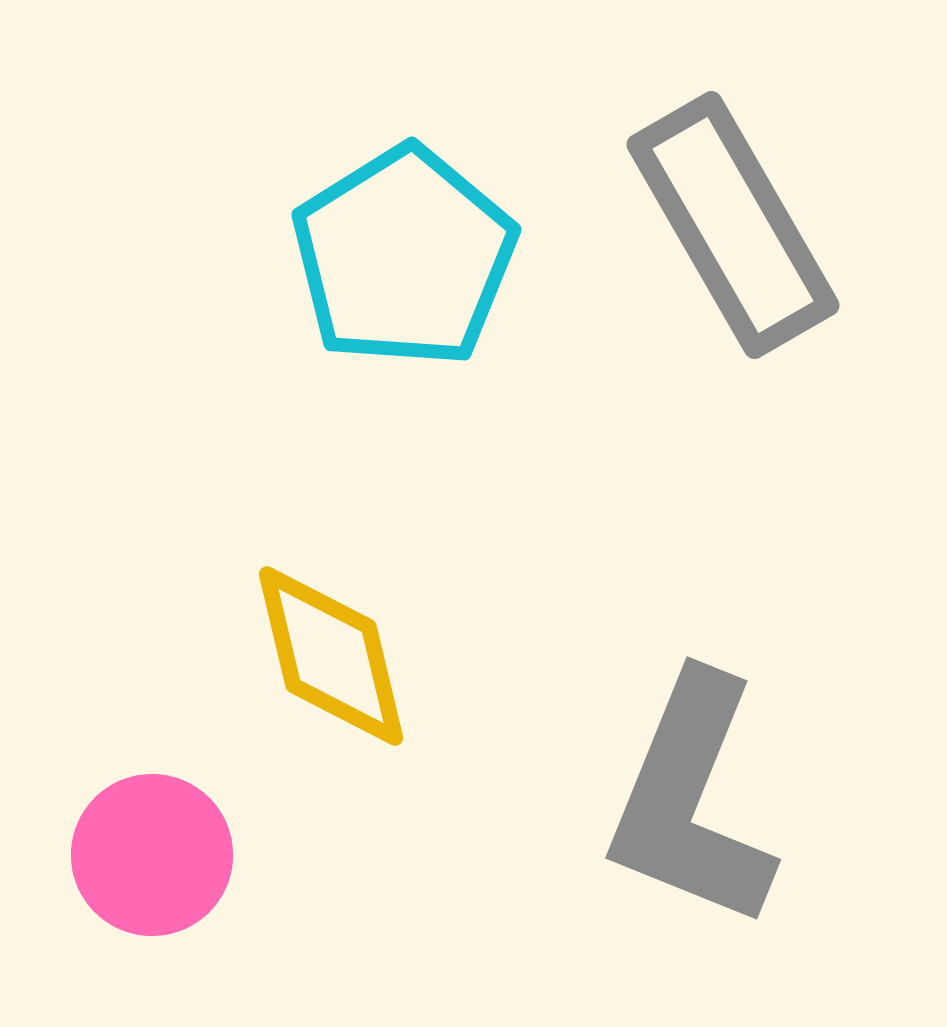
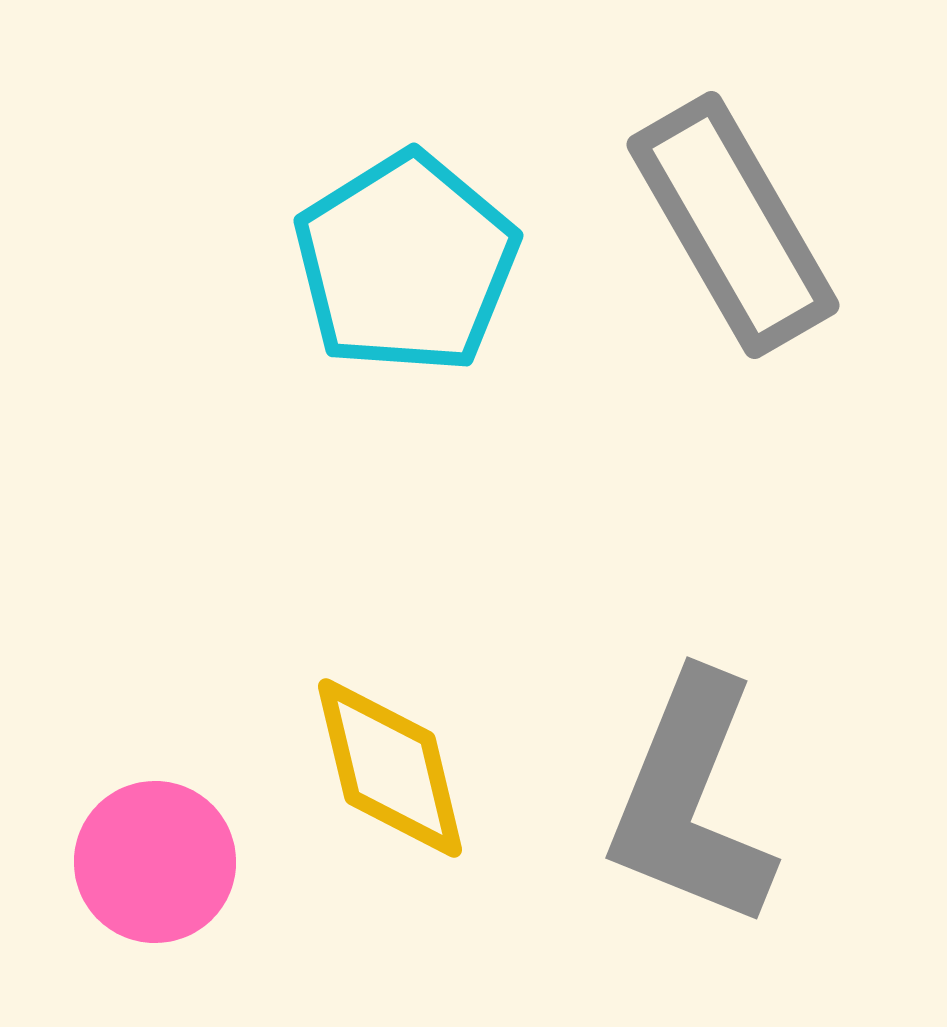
cyan pentagon: moved 2 px right, 6 px down
yellow diamond: moved 59 px right, 112 px down
pink circle: moved 3 px right, 7 px down
